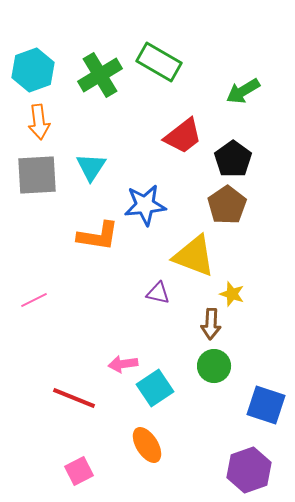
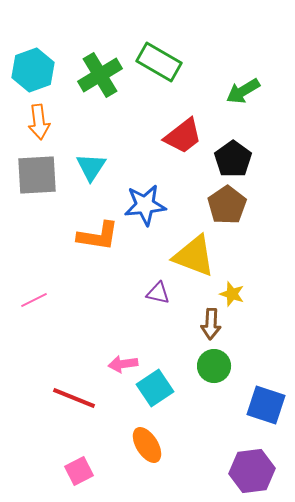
purple hexagon: moved 3 px right, 1 px down; rotated 12 degrees clockwise
